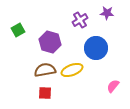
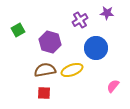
red square: moved 1 px left
